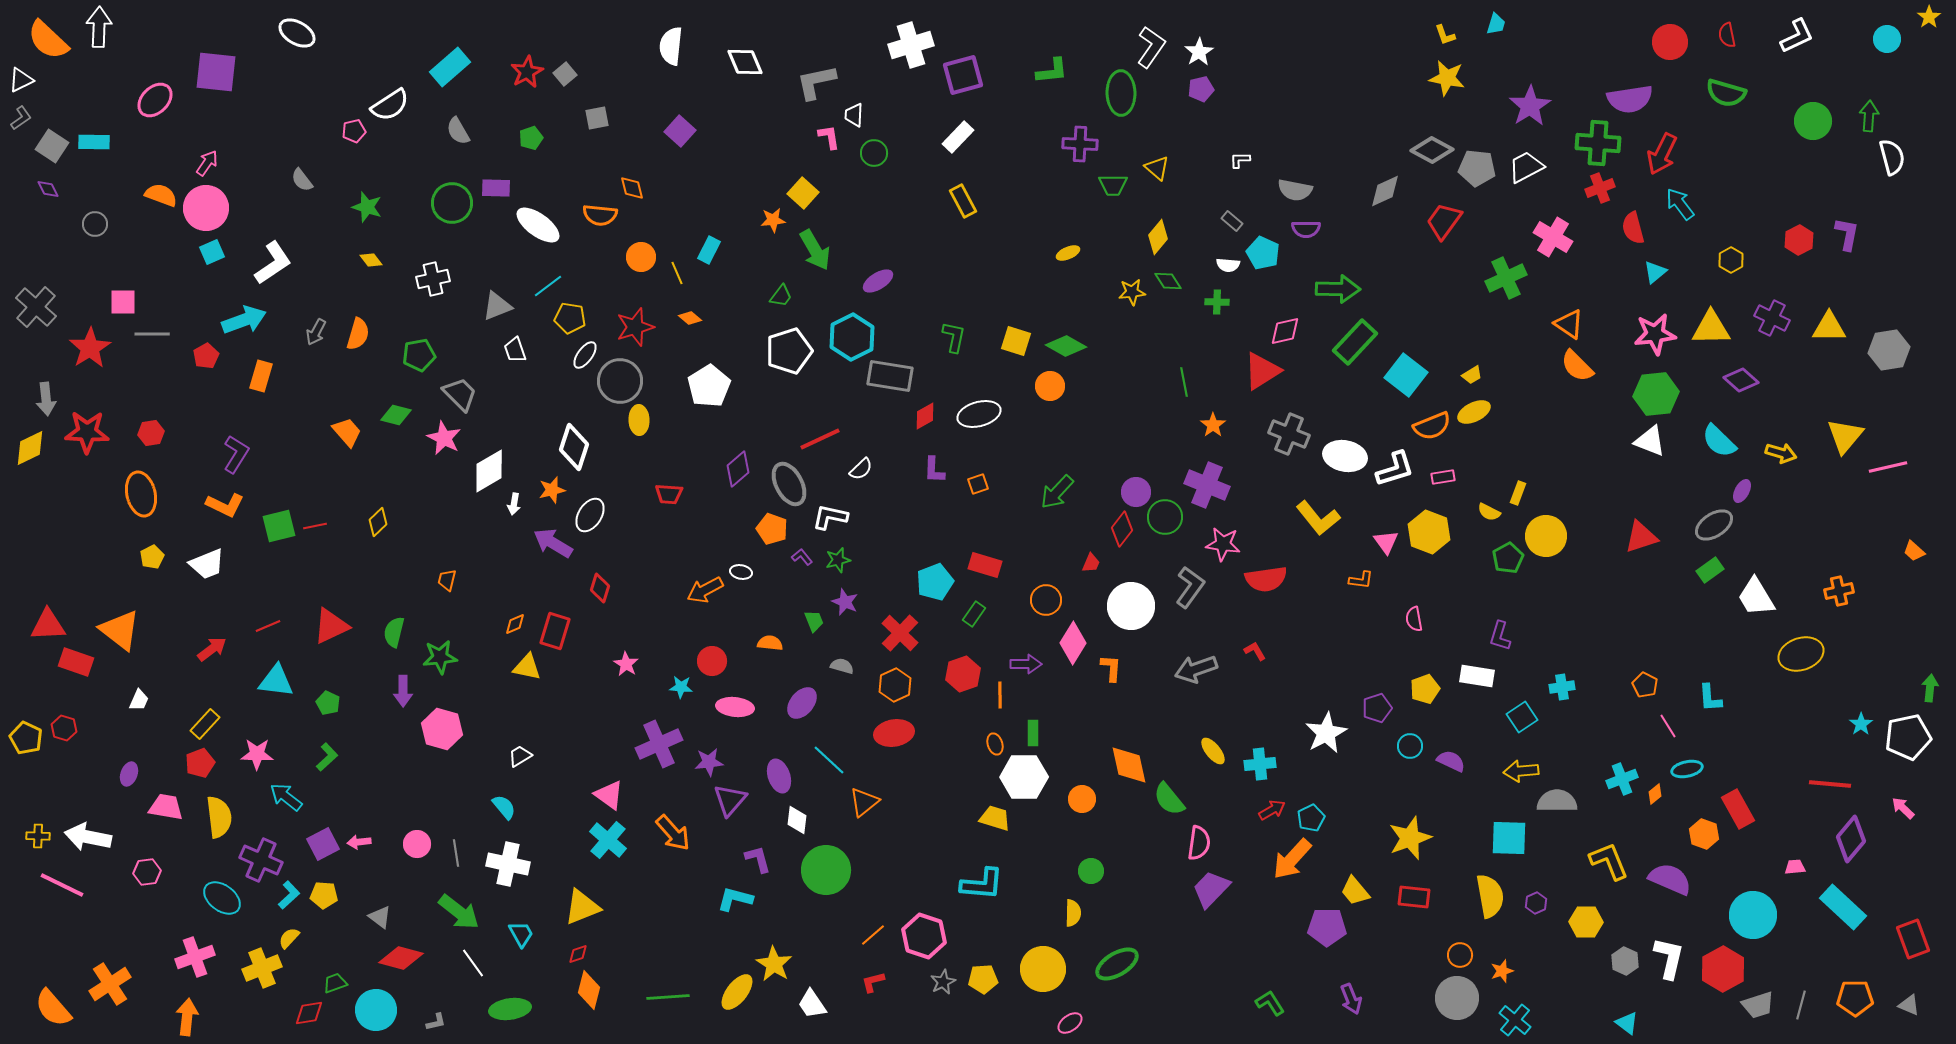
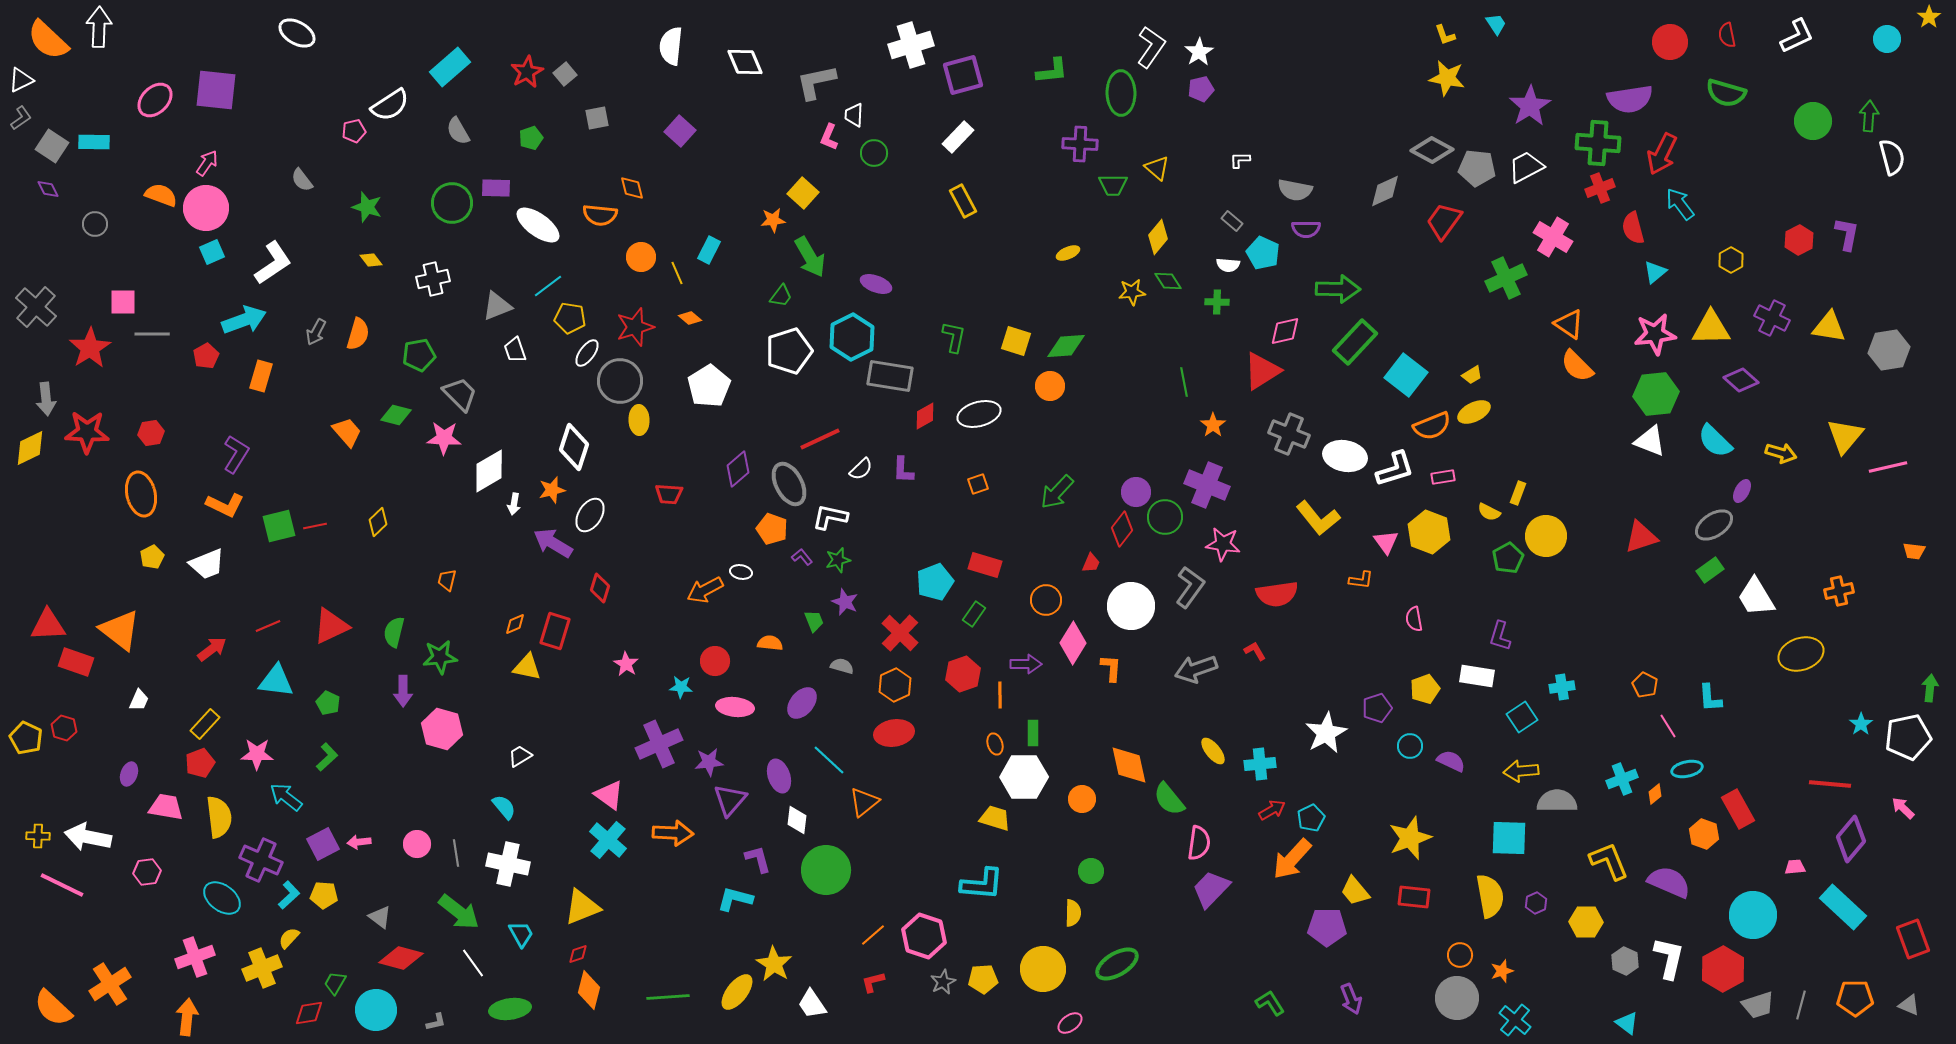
cyan trapezoid at (1496, 24): rotated 50 degrees counterclockwise
purple square at (216, 72): moved 18 px down
pink L-shape at (829, 137): rotated 148 degrees counterclockwise
green arrow at (815, 250): moved 5 px left, 7 px down
purple ellipse at (878, 281): moved 2 px left, 3 px down; rotated 52 degrees clockwise
yellow triangle at (1829, 327): rotated 9 degrees clockwise
green diamond at (1066, 346): rotated 33 degrees counterclockwise
white ellipse at (585, 355): moved 2 px right, 2 px up
pink star at (444, 438): rotated 24 degrees counterclockwise
cyan semicircle at (1719, 441): moved 4 px left
purple L-shape at (934, 470): moved 31 px left
orange trapezoid at (1914, 551): rotated 35 degrees counterclockwise
red semicircle at (1266, 579): moved 11 px right, 15 px down
red circle at (712, 661): moved 3 px right
orange arrow at (673, 833): rotated 45 degrees counterclockwise
purple semicircle at (1670, 879): moved 1 px left, 3 px down
green trapezoid at (335, 983): rotated 40 degrees counterclockwise
orange semicircle at (53, 1008): rotated 6 degrees counterclockwise
